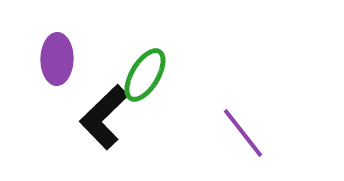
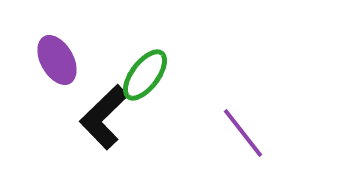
purple ellipse: moved 1 px down; rotated 30 degrees counterclockwise
green ellipse: rotated 6 degrees clockwise
